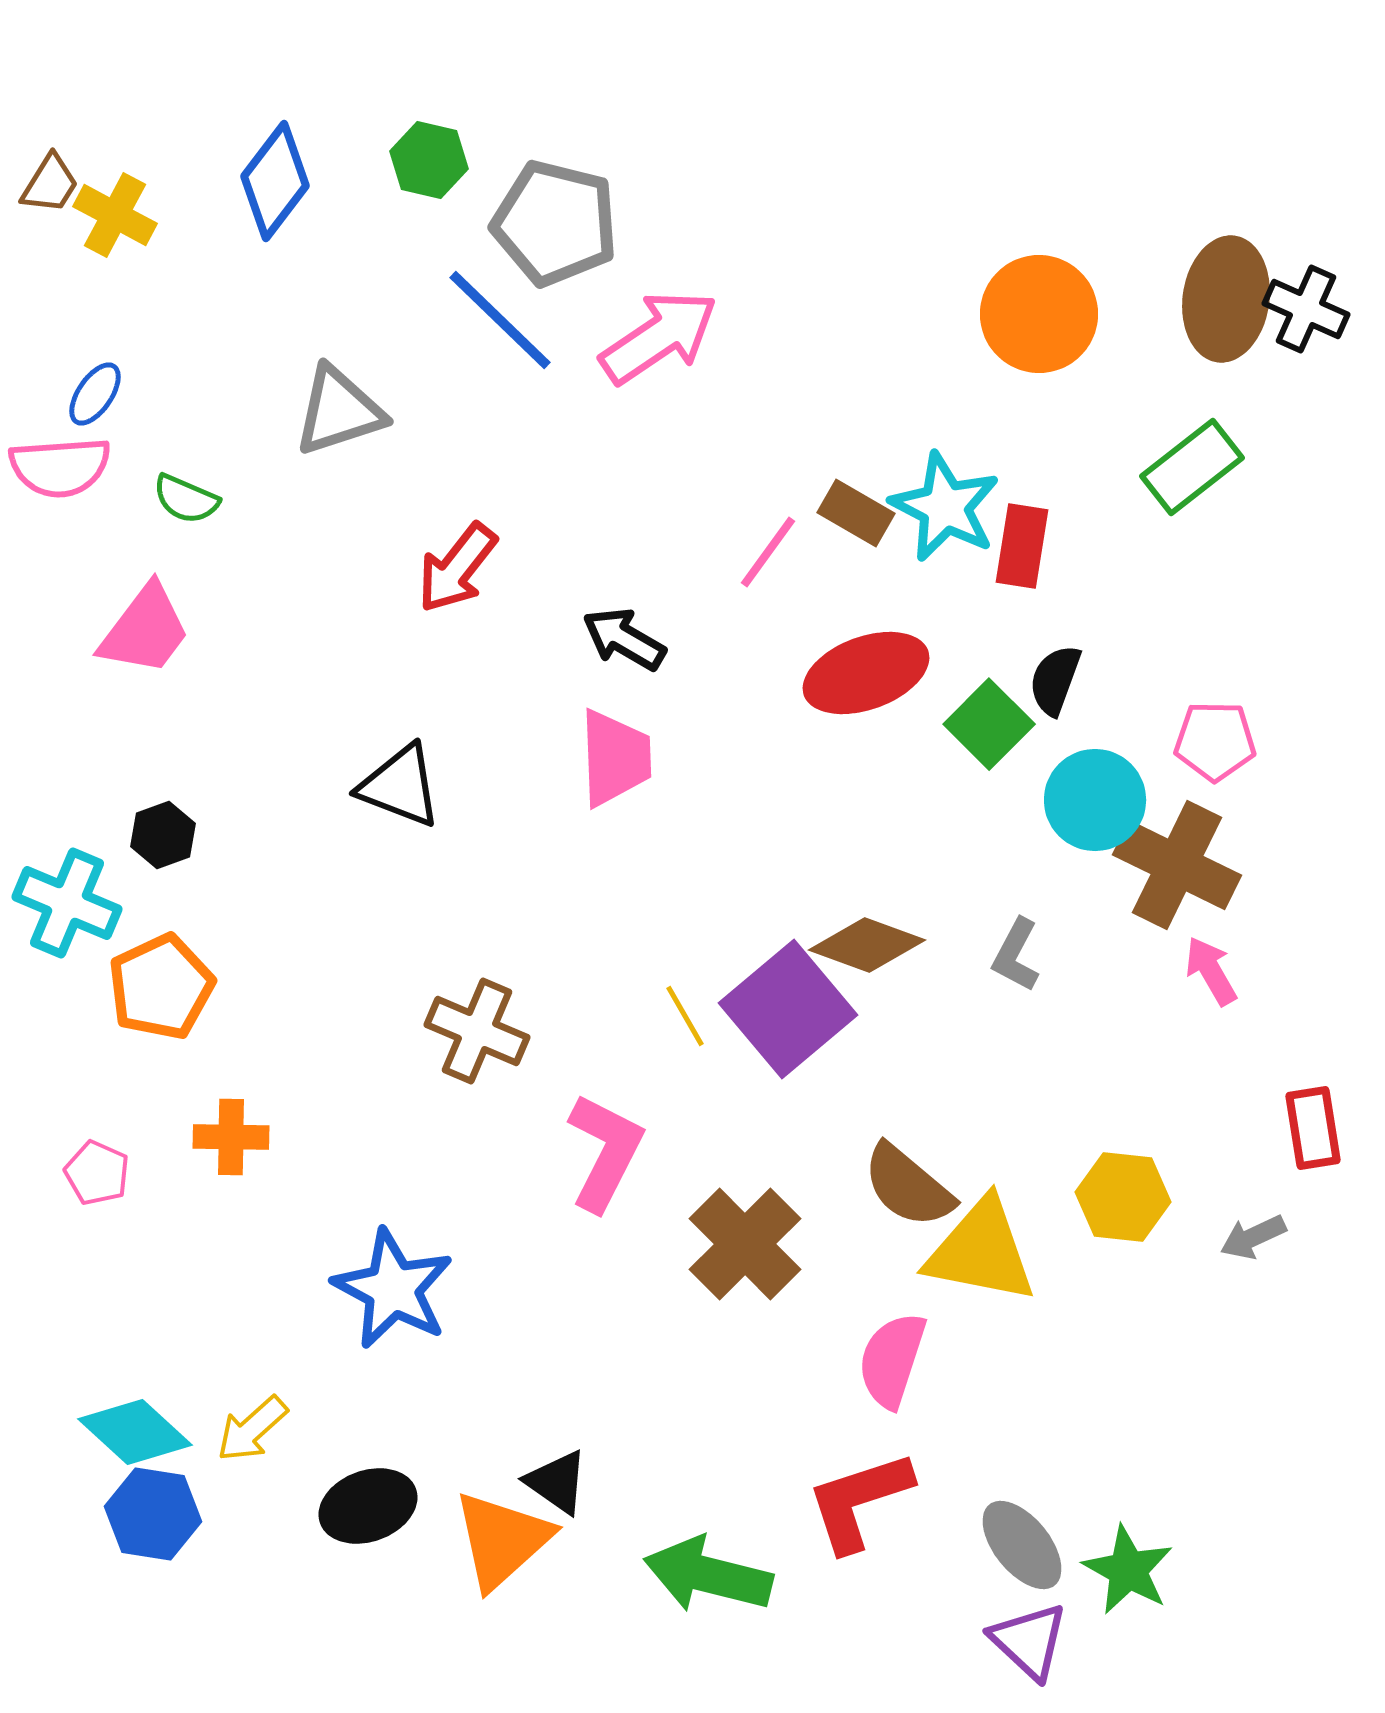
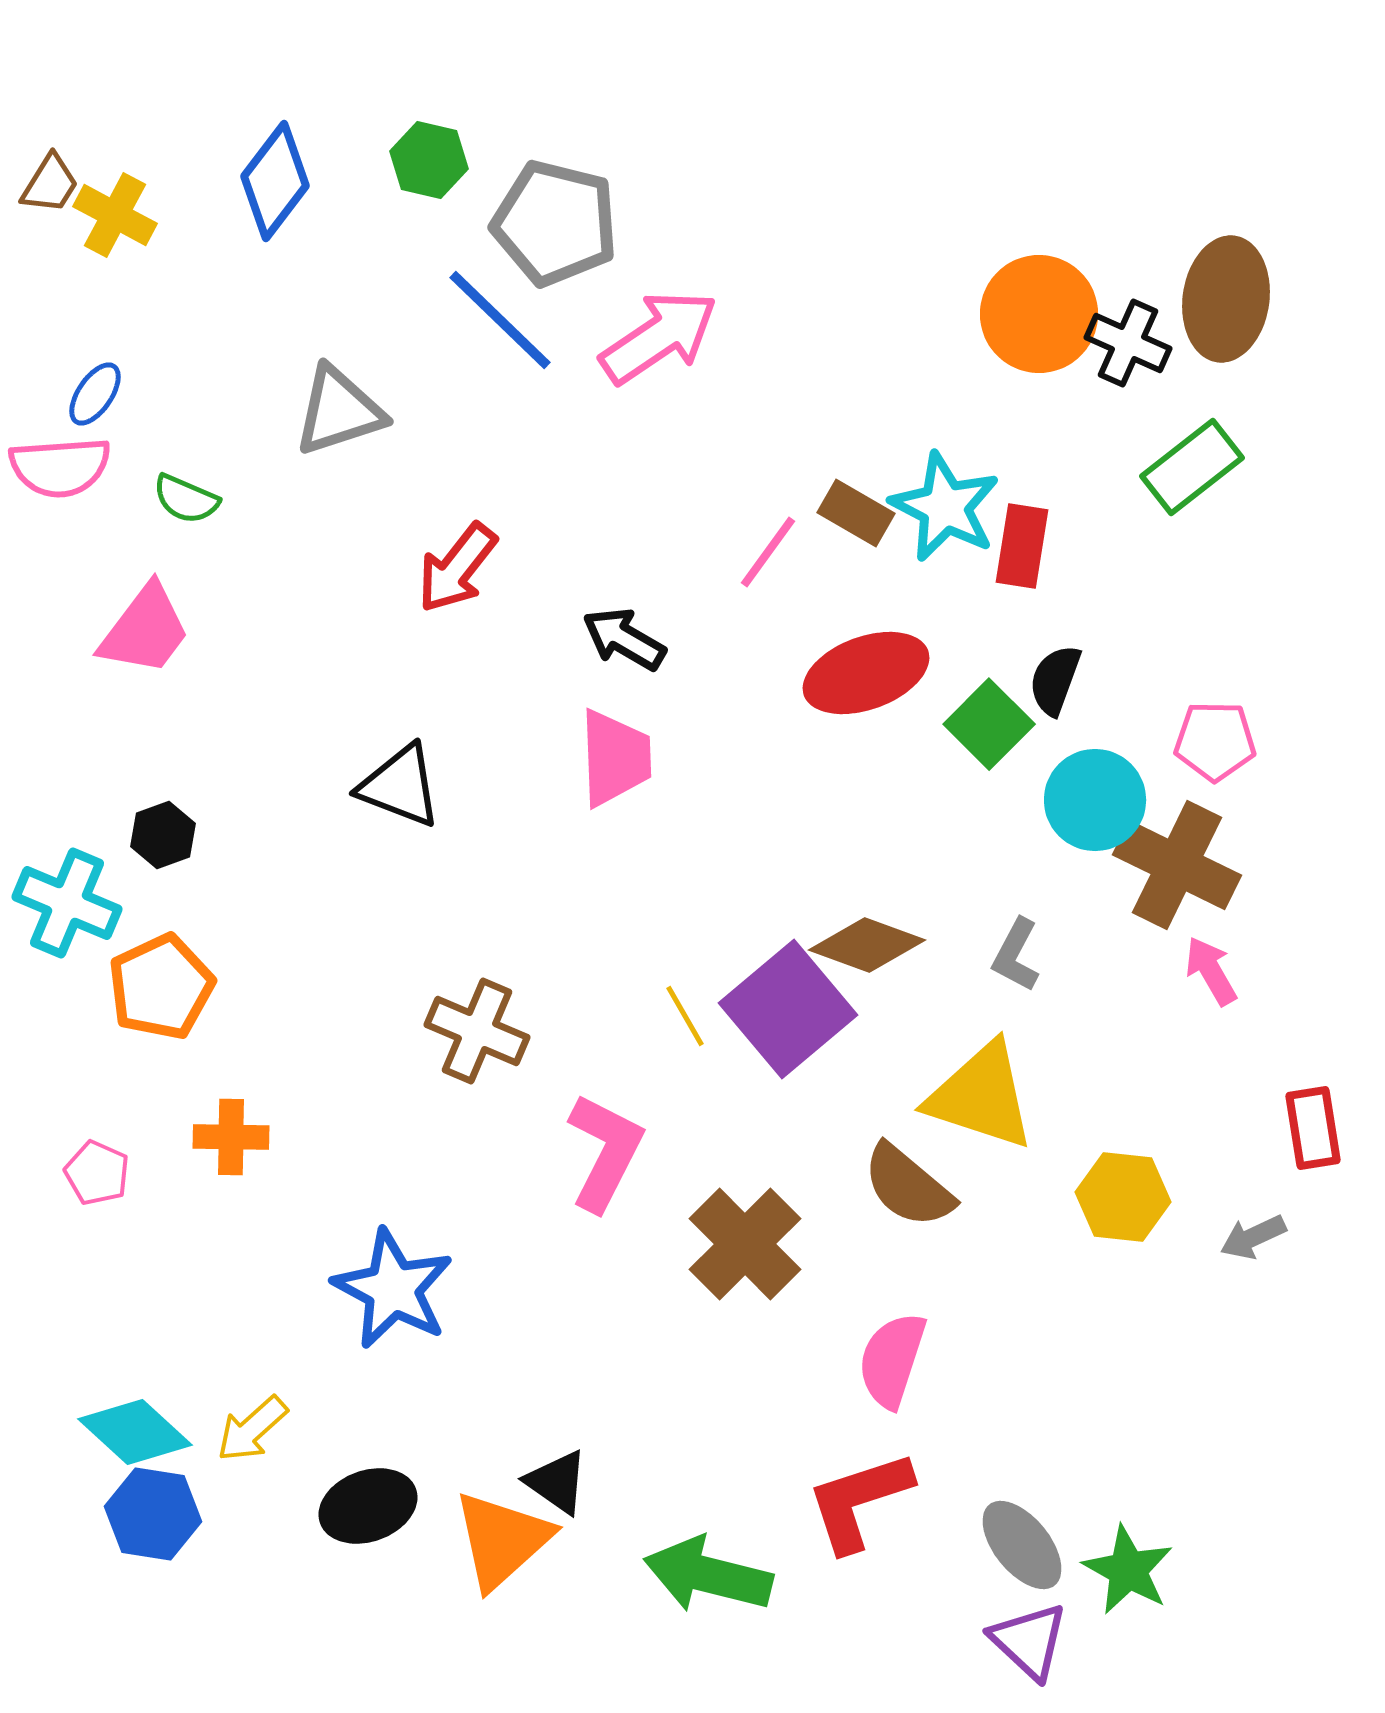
black cross at (1306, 309): moved 178 px left, 34 px down
yellow triangle at (981, 1251): moved 155 px up; rotated 7 degrees clockwise
